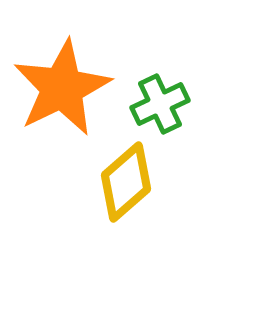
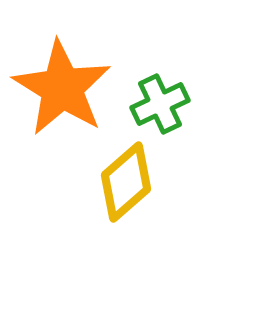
orange star: rotated 14 degrees counterclockwise
